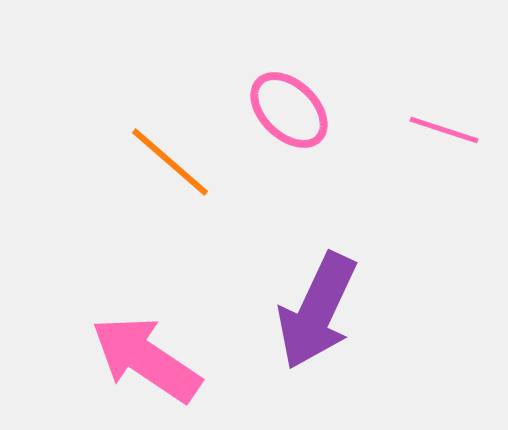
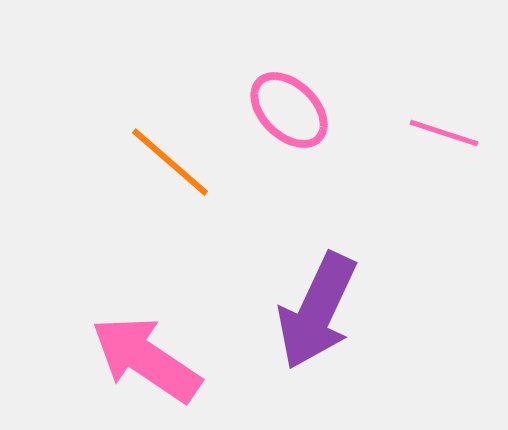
pink line: moved 3 px down
